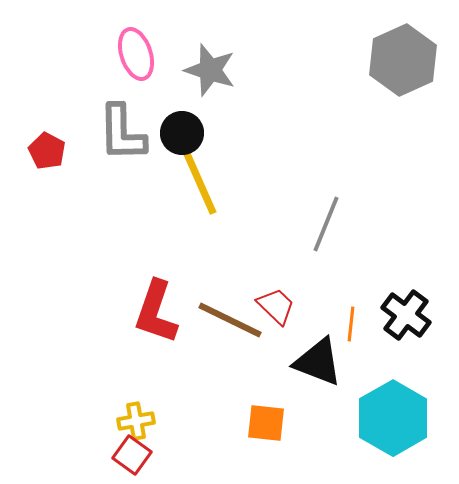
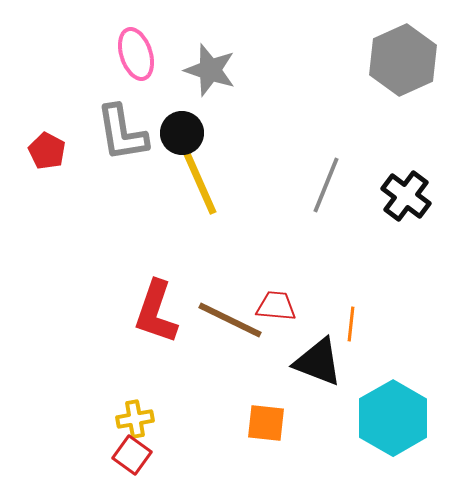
gray L-shape: rotated 8 degrees counterclockwise
gray line: moved 39 px up
red trapezoid: rotated 39 degrees counterclockwise
black cross: moved 119 px up
yellow cross: moved 1 px left, 2 px up
